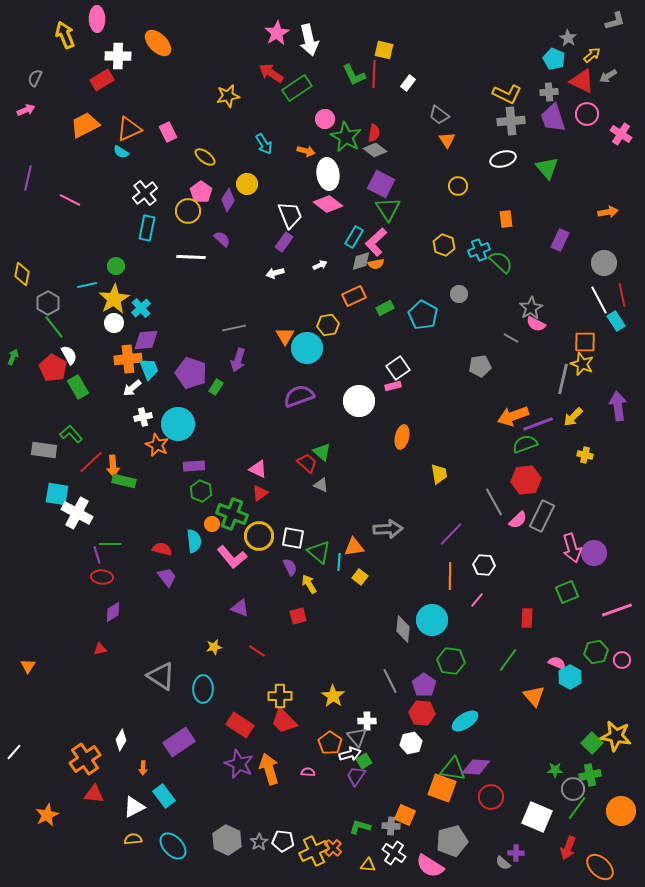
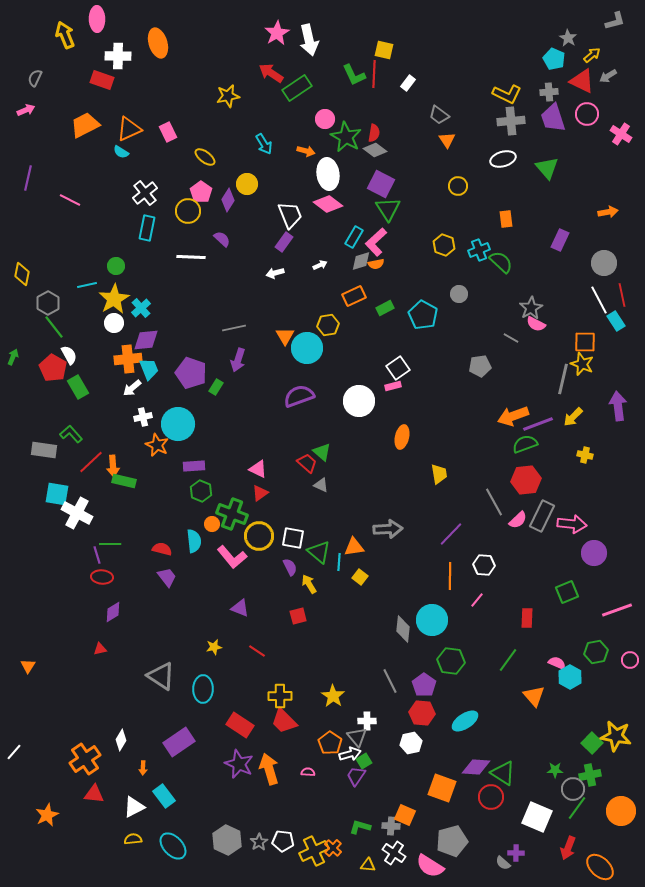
orange ellipse at (158, 43): rotated 28 degrees clockwise
red rectangle at (102, 80): rotated 50 degrees clockwise
pink arrow at (572, 548): moved 24 px up; rotated 68 degrees counterclockwise
pink circle at (622, 660): moved 8 px right
green triangle at (453, 769): moved 50 px right, 4 px down; rotated 24 degrees clockwise
